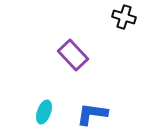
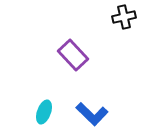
black cross: rotated 30 degrees counterclockwise
blue L-shape: rotated 144 degrees counterclockwise
